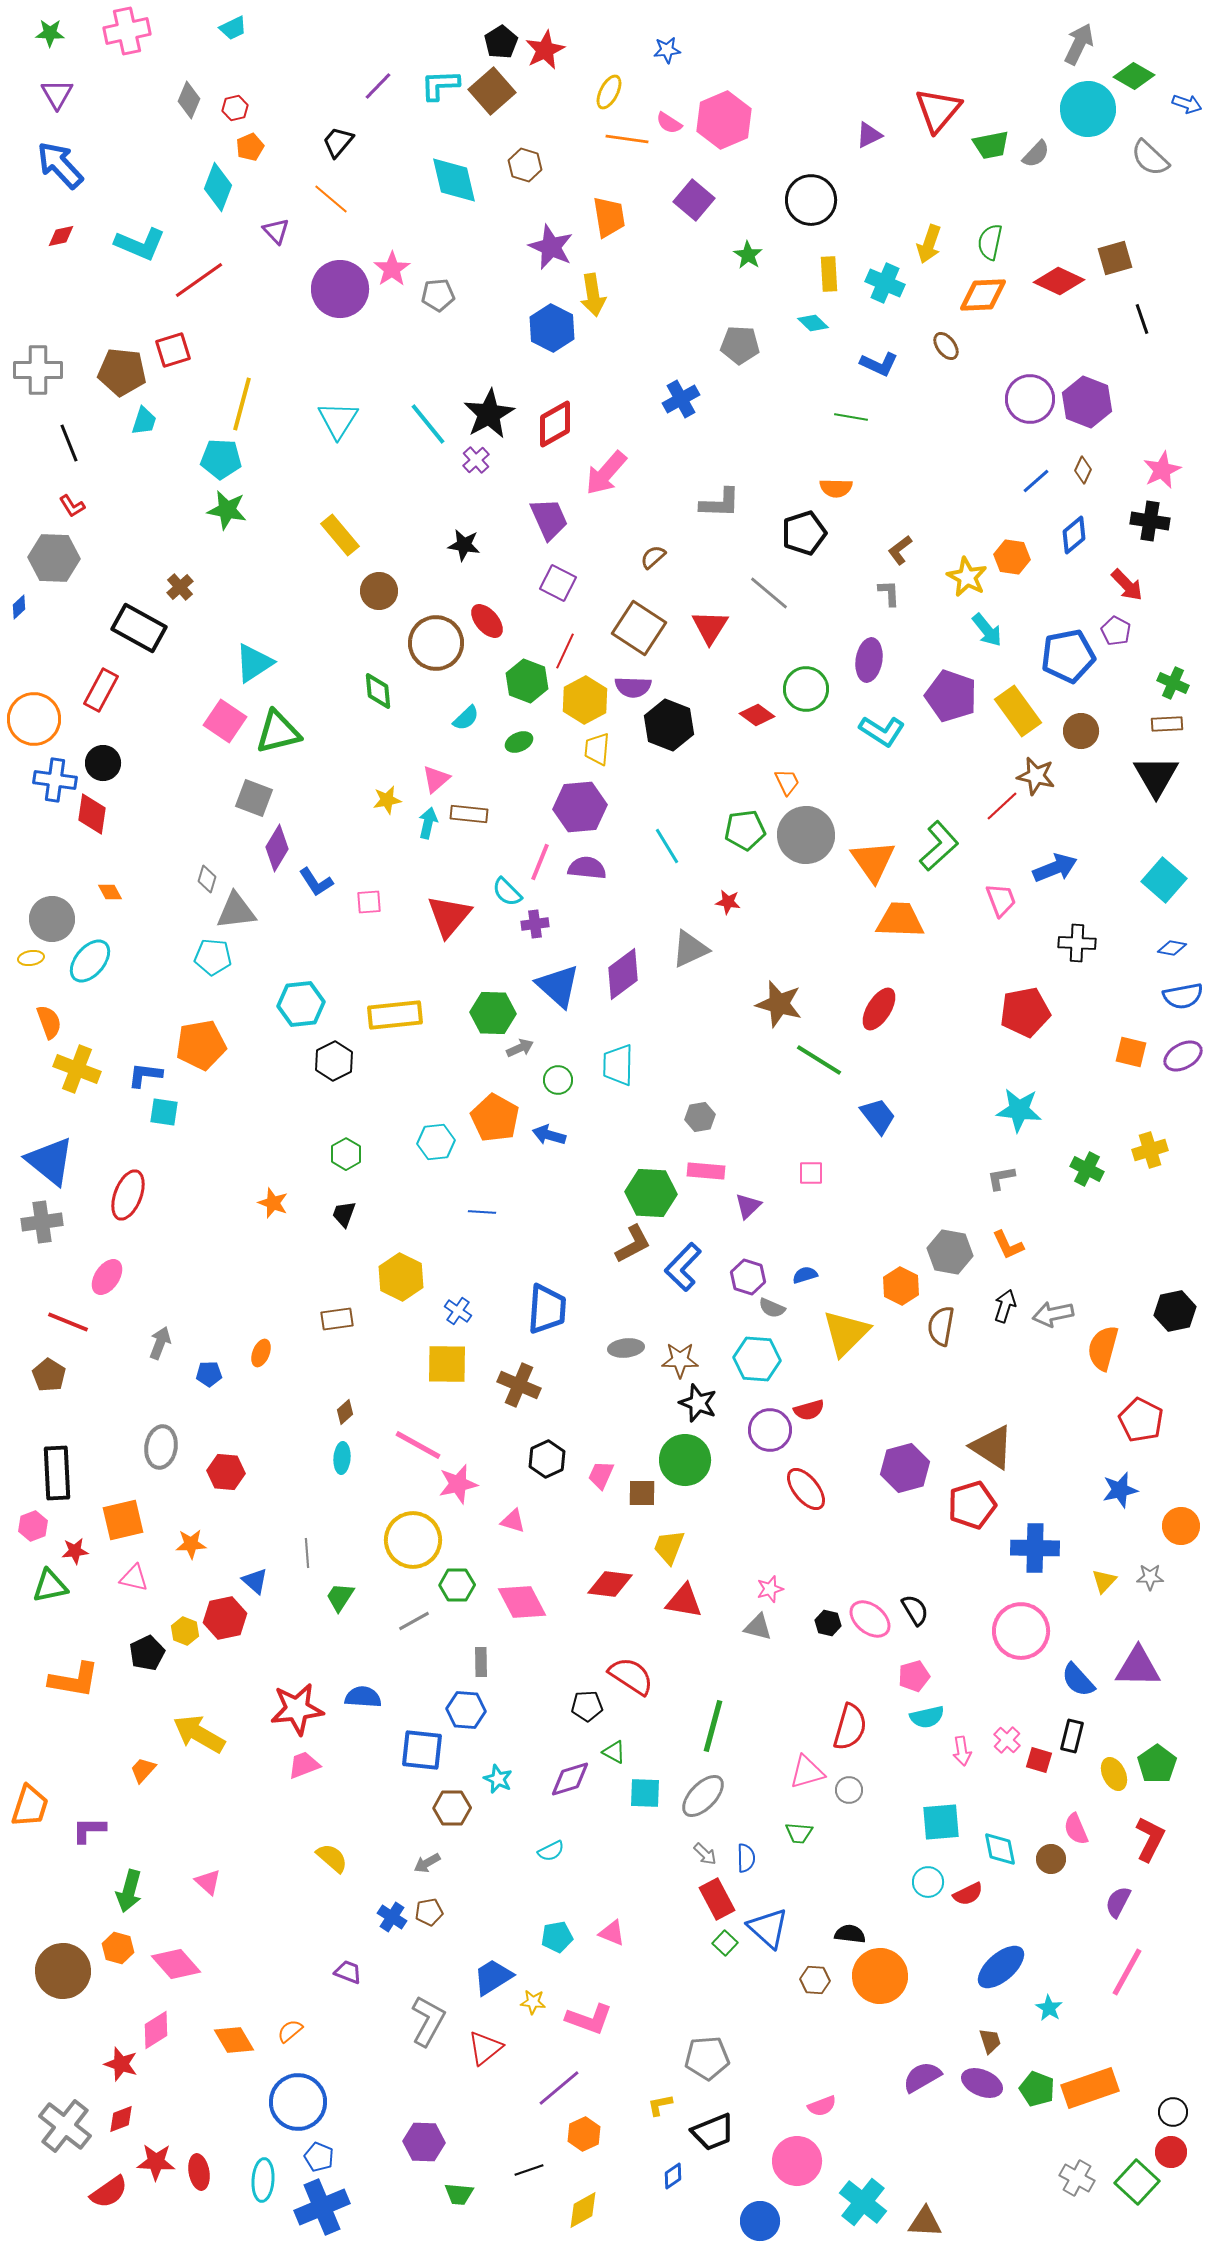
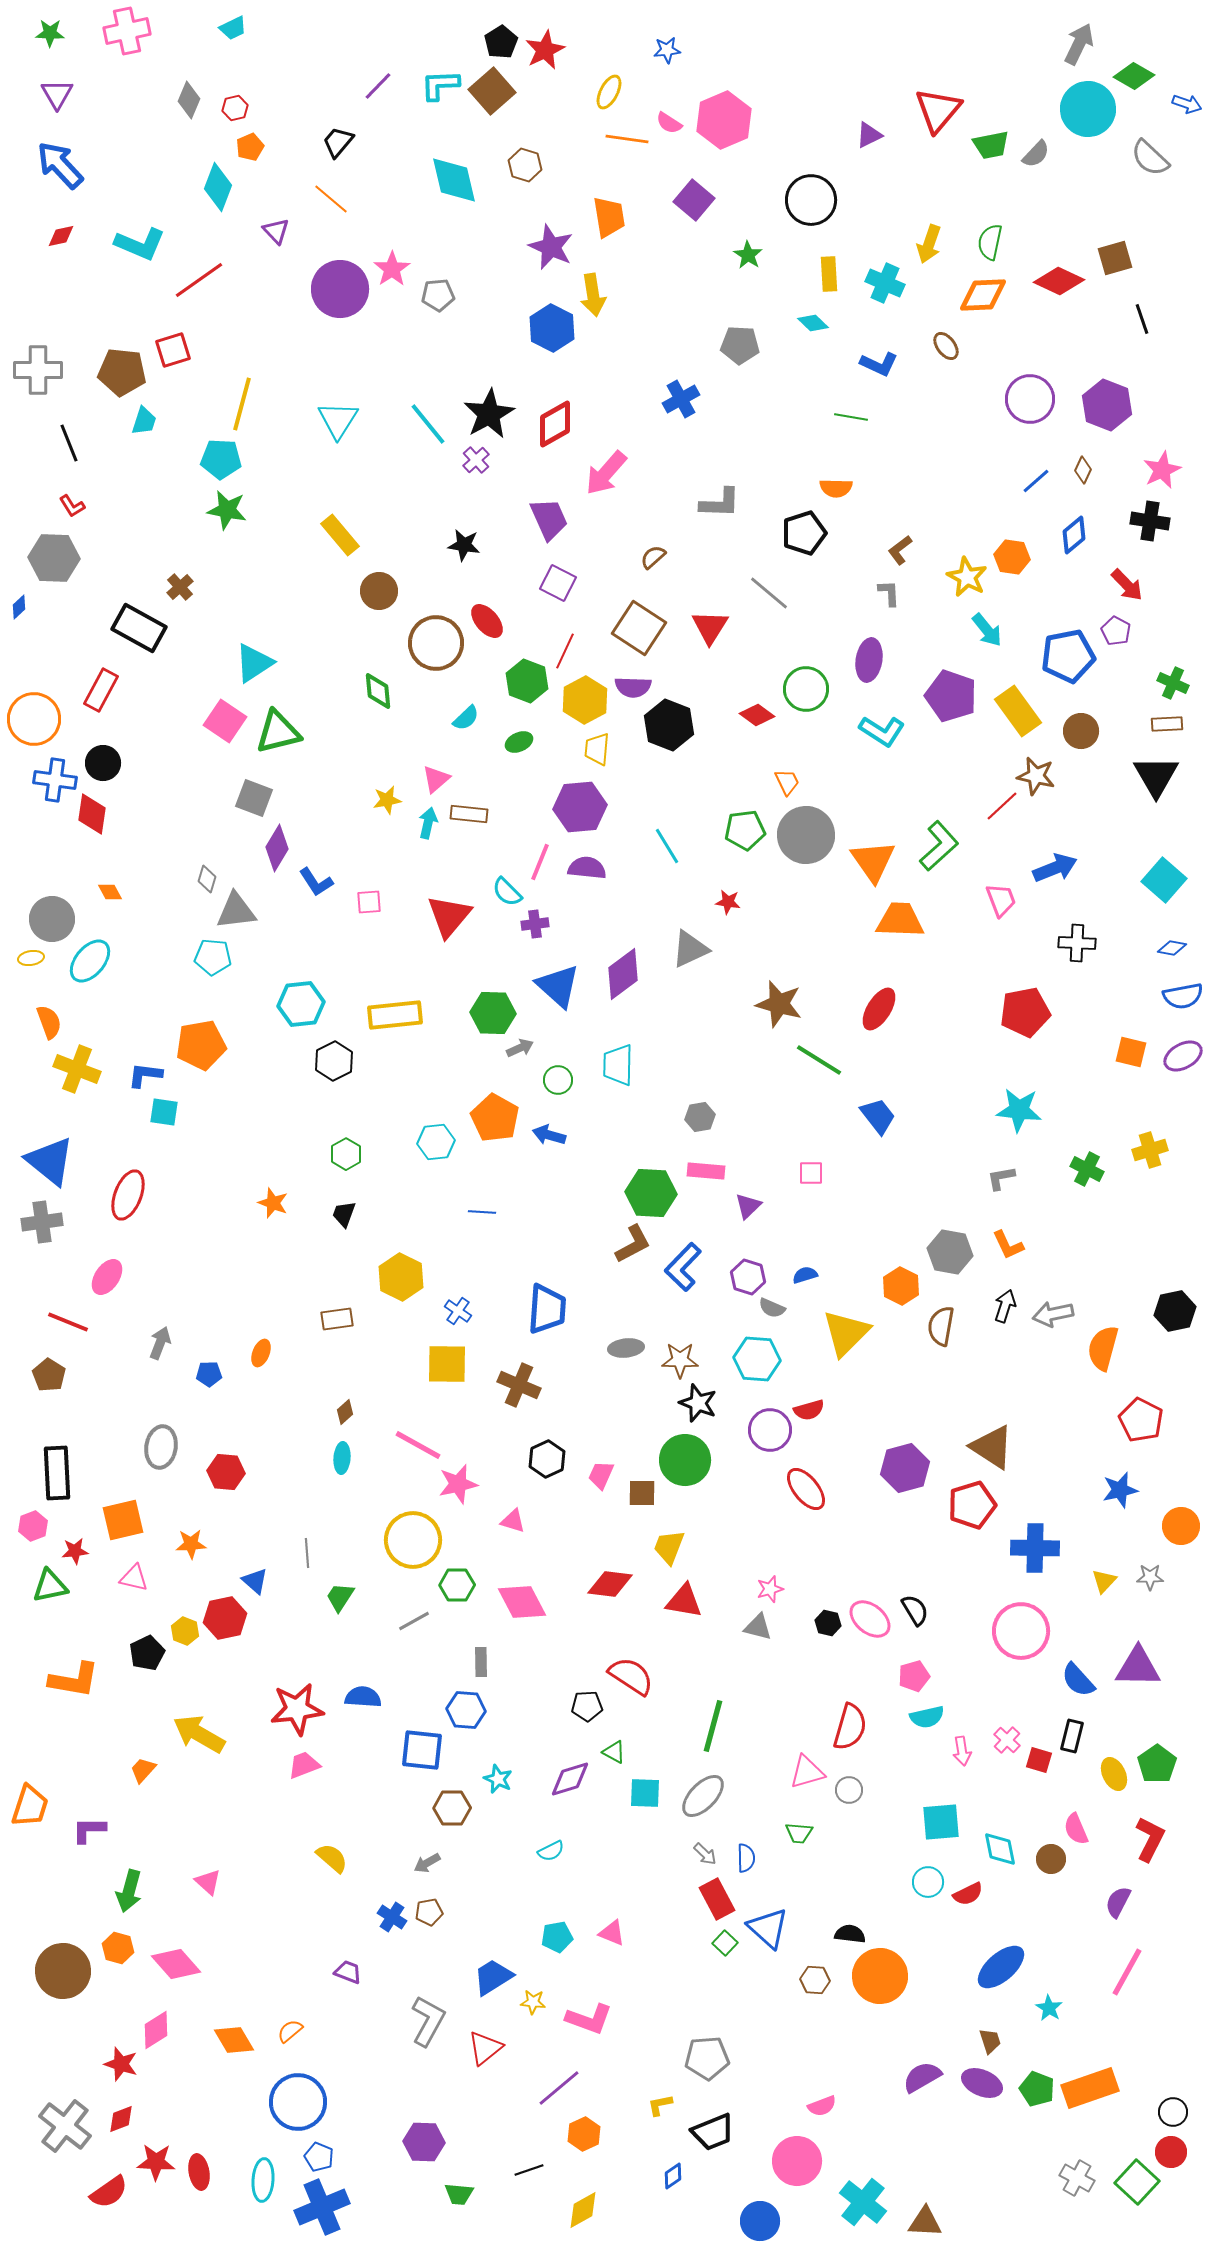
purple hexagon at (1087, 402): moved 20 px right, 3 px down
